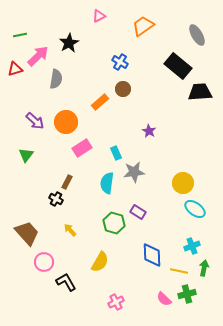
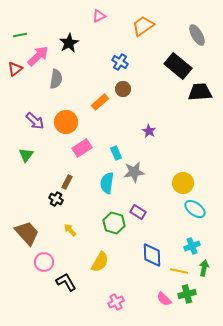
red triangle: rotated 21 degrees counterclockwise
